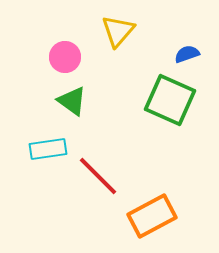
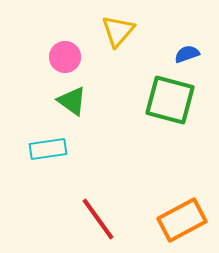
green square: rotated 9 degrees counterclockwise
red line: moved 43 px down; rotated 9 degrees clockwise
orange rectangle: moved 30 px right, 4 px down
